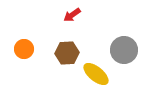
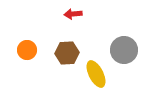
red arrow: moved 1 px right, 1 px up; rotated 30 degrees clockwise
orange circle: moved 3 px right, 1 px down
yellow ellipse: rotated 24 degrees clockwise
